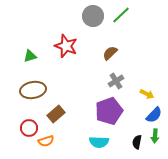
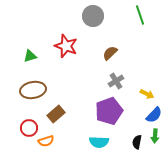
green line: moved 19 px right; rotated 66 degrees counterclockwise
